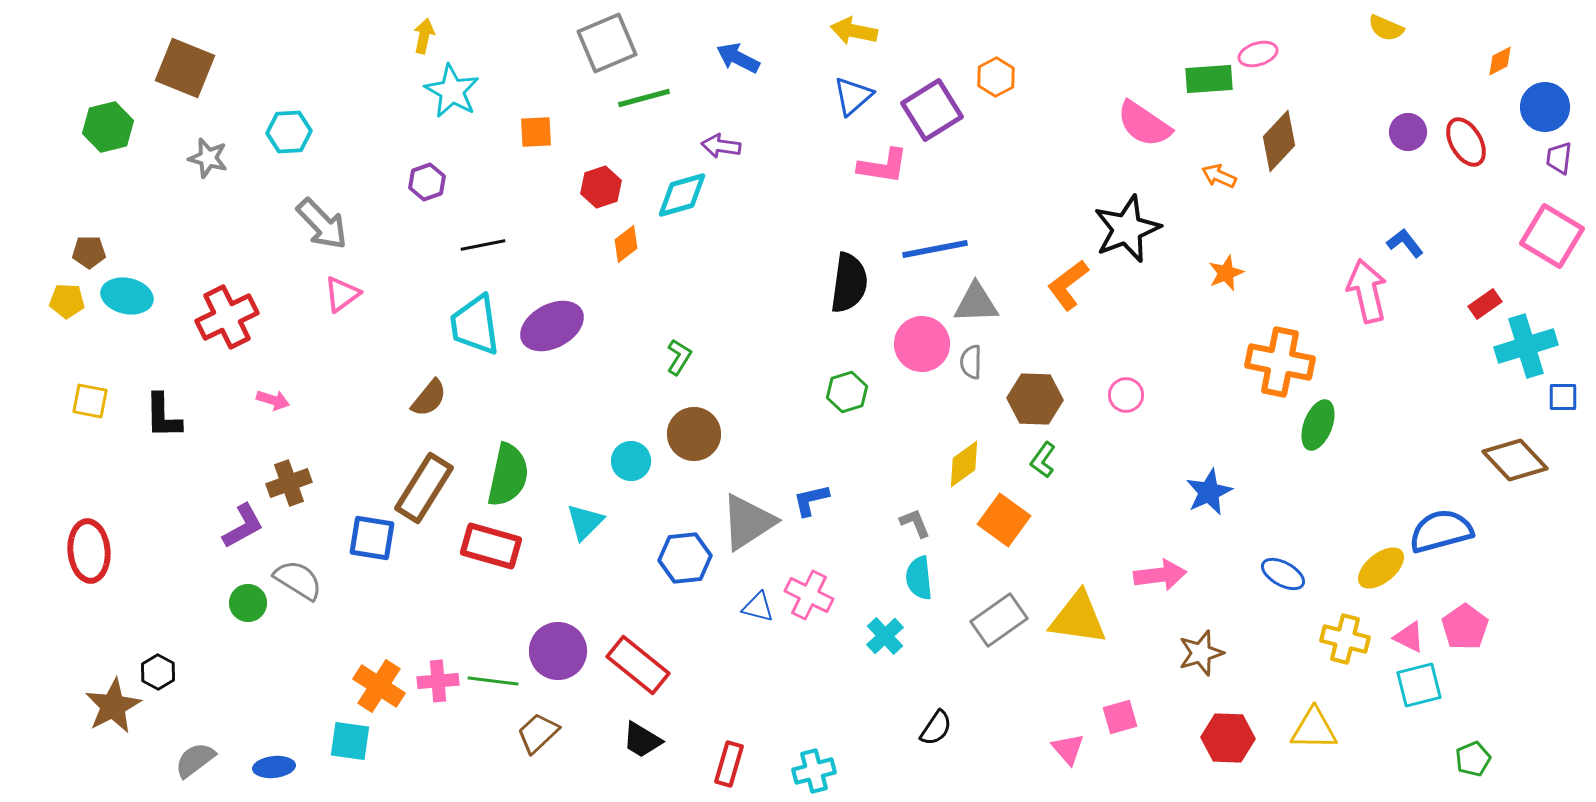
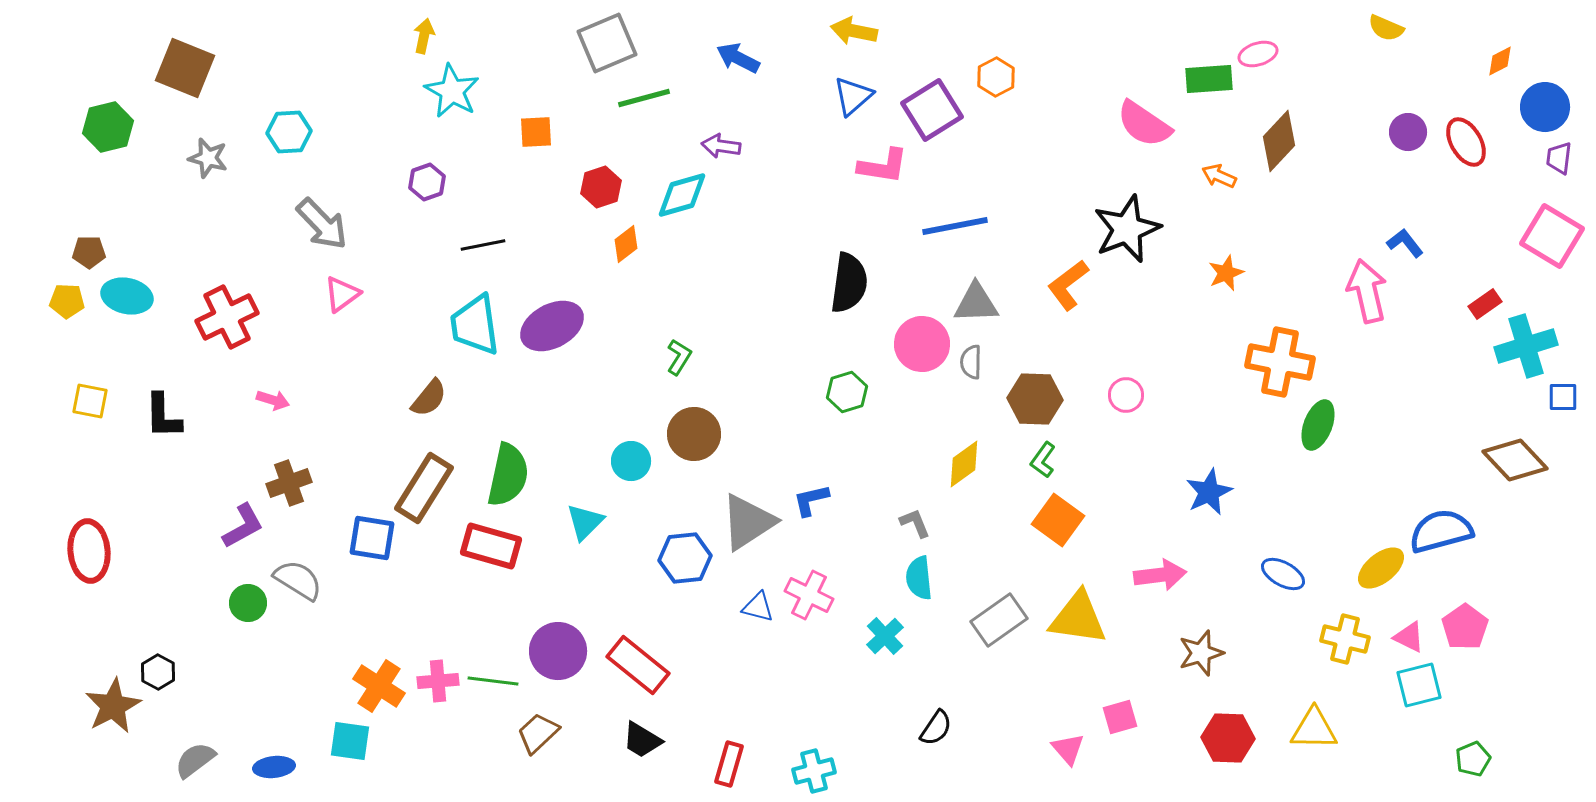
blue line at (935, 249): moved 20 px right, 23 px up
orange square at (1004, 520): moved 54 px right
